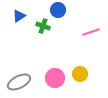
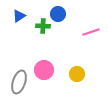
blue circle: moved 4 px down
green cross: rotated 16 degrees counterclockwise
yellow circle: moved 3 px left
pink circle: moved 11 px left, 8 px up
gray ellipse: rotated 45 degrees counterclockwise
